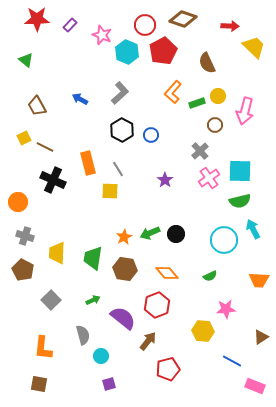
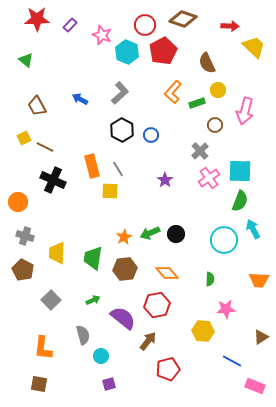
yellow circle at (218, 96): moved 6 px up
orange rectangle at (88, 163): moved 4 px right, 3 px down
green semicircle at (240, 201): rotated 55 degrees counterclockwise
brown hexagon at (125, 269): rotated 15 degrees counterclockwise
green semicircle at (210, 276): moved 3 px down; rotated 64 degrees counterclockwise
red hexagon at (157, 305): rotated 10 degrees clockwise
